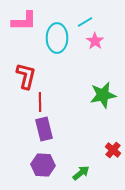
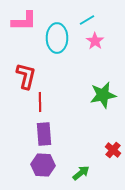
cyan line: moved 2 px right, 2 px up
purple rectangle: moved 5 px down; rotated 10 degrees clockwise
